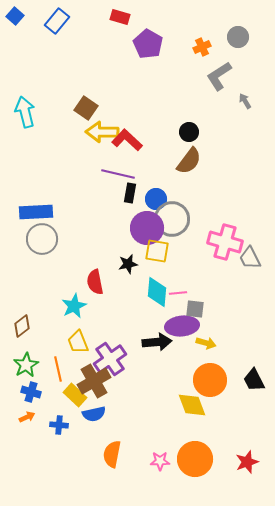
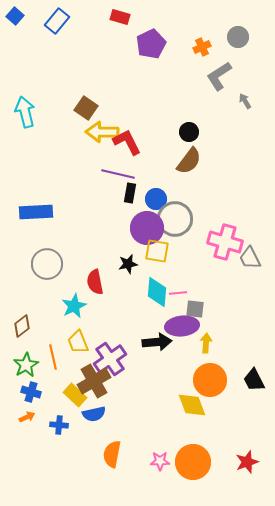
purple pentagon at (148, 44): moved 3 px right; rotated 16 degrees clockwise
red L-shape at (127, 140): moved 2 px down; rotated 20 degrees clockwise
gray circle at (172, 219): moved 3 px right
gray circle at (42, 239): moved 5 px right, 25 px down
yellow arrow at (206, 343): rotated 102 degrees counterclockwise
orange line at (58, 369): moved 5 px left, 12 px up
orange circle at (195, 459): moved 2 px left, 3 px down
